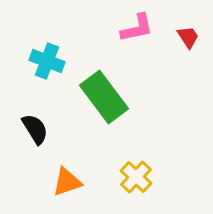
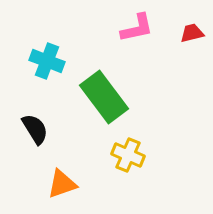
red trapezoid: moved 4 px right, 4 px up; rotated 70 degrees counterclockwise
yellow cross: moved 8 px left, 22 px up; rotated 20 degrees counterclockwise
orange triangle: moved 5 px left, 2 px down
